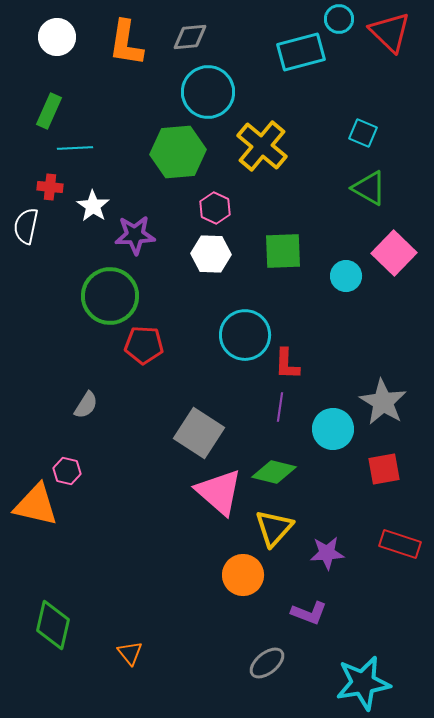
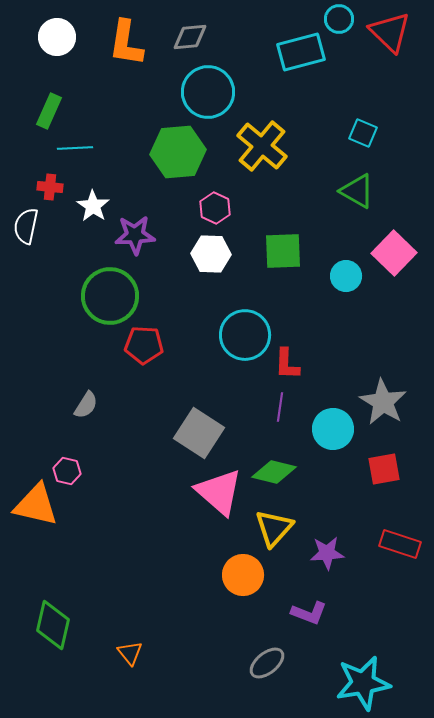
green triangle at (369, 188): moved 12 px left, 3 px down
